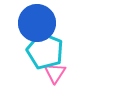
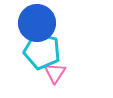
cyan pentagon: moved 3 px left; rotated 9 degrees counterclockwise
